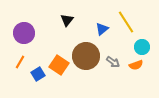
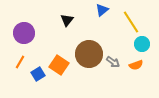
yellow line: moved 5 px right
blue triangle: moved 19 px up
cyan circle: moved 3 px up
brown circle: moved 3 px right, 2 px up
